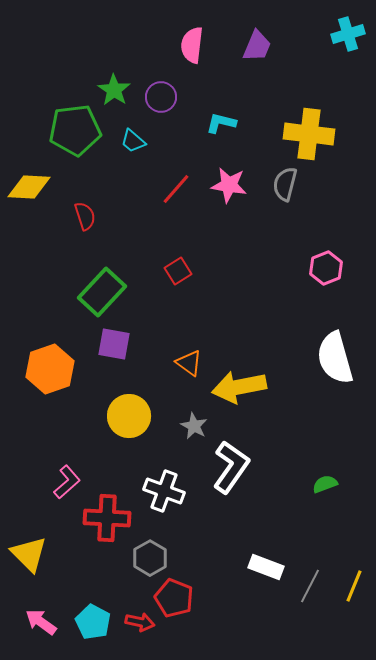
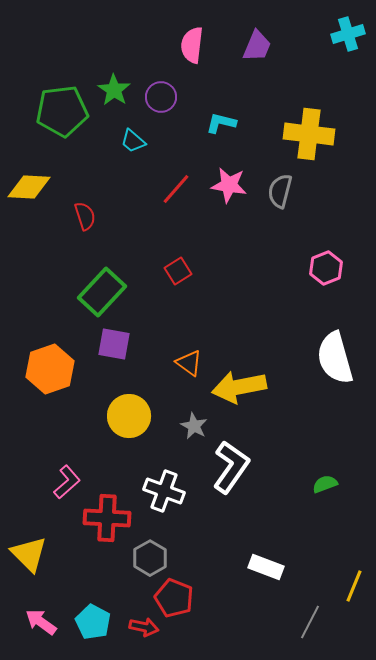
green pentagon: moved 13 px left, 19 px up
gray semicircle: moved 5 px left, 7 px down
gray line: moved 36 px down
red arrow: moved 4 px right, 5 px down
